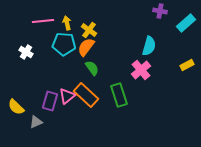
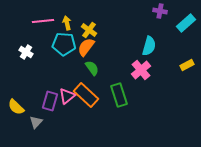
gray triangle: rotated 24 degrees counterclockwise
